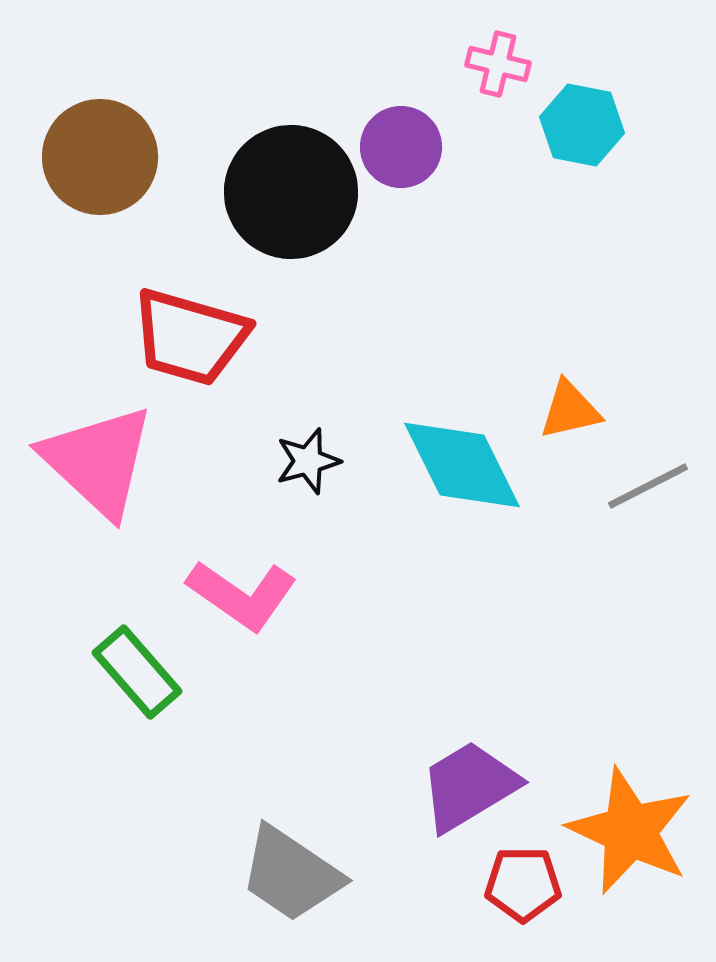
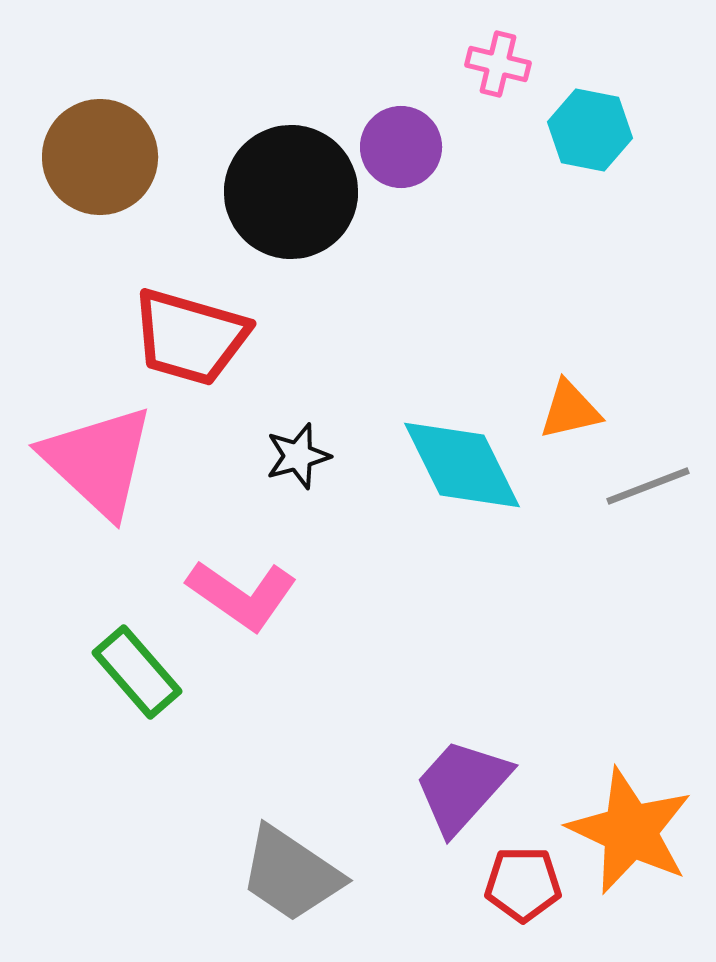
cyan hexagon: moved 8 px right, 5 px down
black star: moved 10 px left, 5 px up
gray line: rotated 6 degrees clockwise
purple trapezoid: moved 7 px left; rotated 17 degrees counterclockwise
